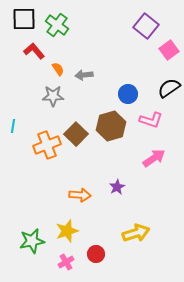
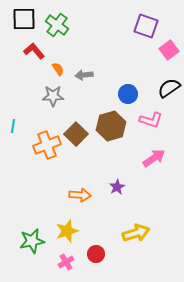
purple square: rotated 20 degrees counterclockwise
